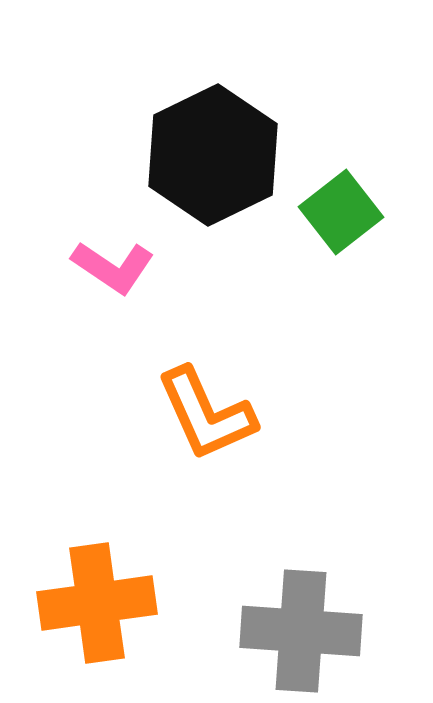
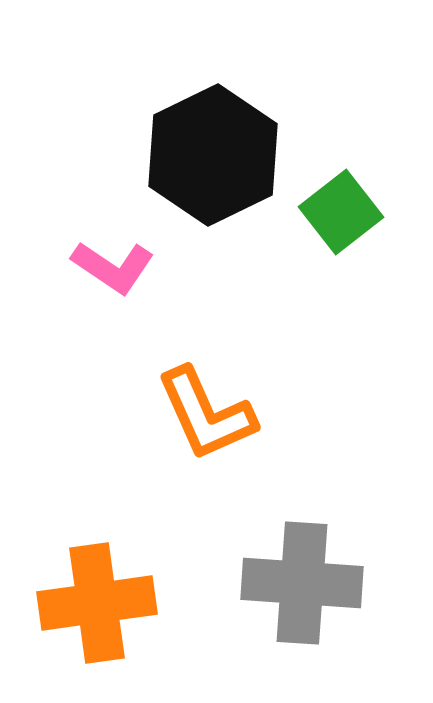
gray cross: moved 1 px right, 48 px up
